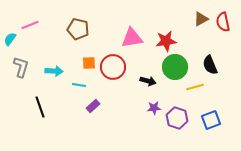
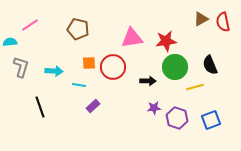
pink line: rotated 12 degrees counterclockwise
cyan semicircle: moved 3 px down; rotated 48 degrees clockwise
black arrow: rotated 14 degrees counterclockwise
